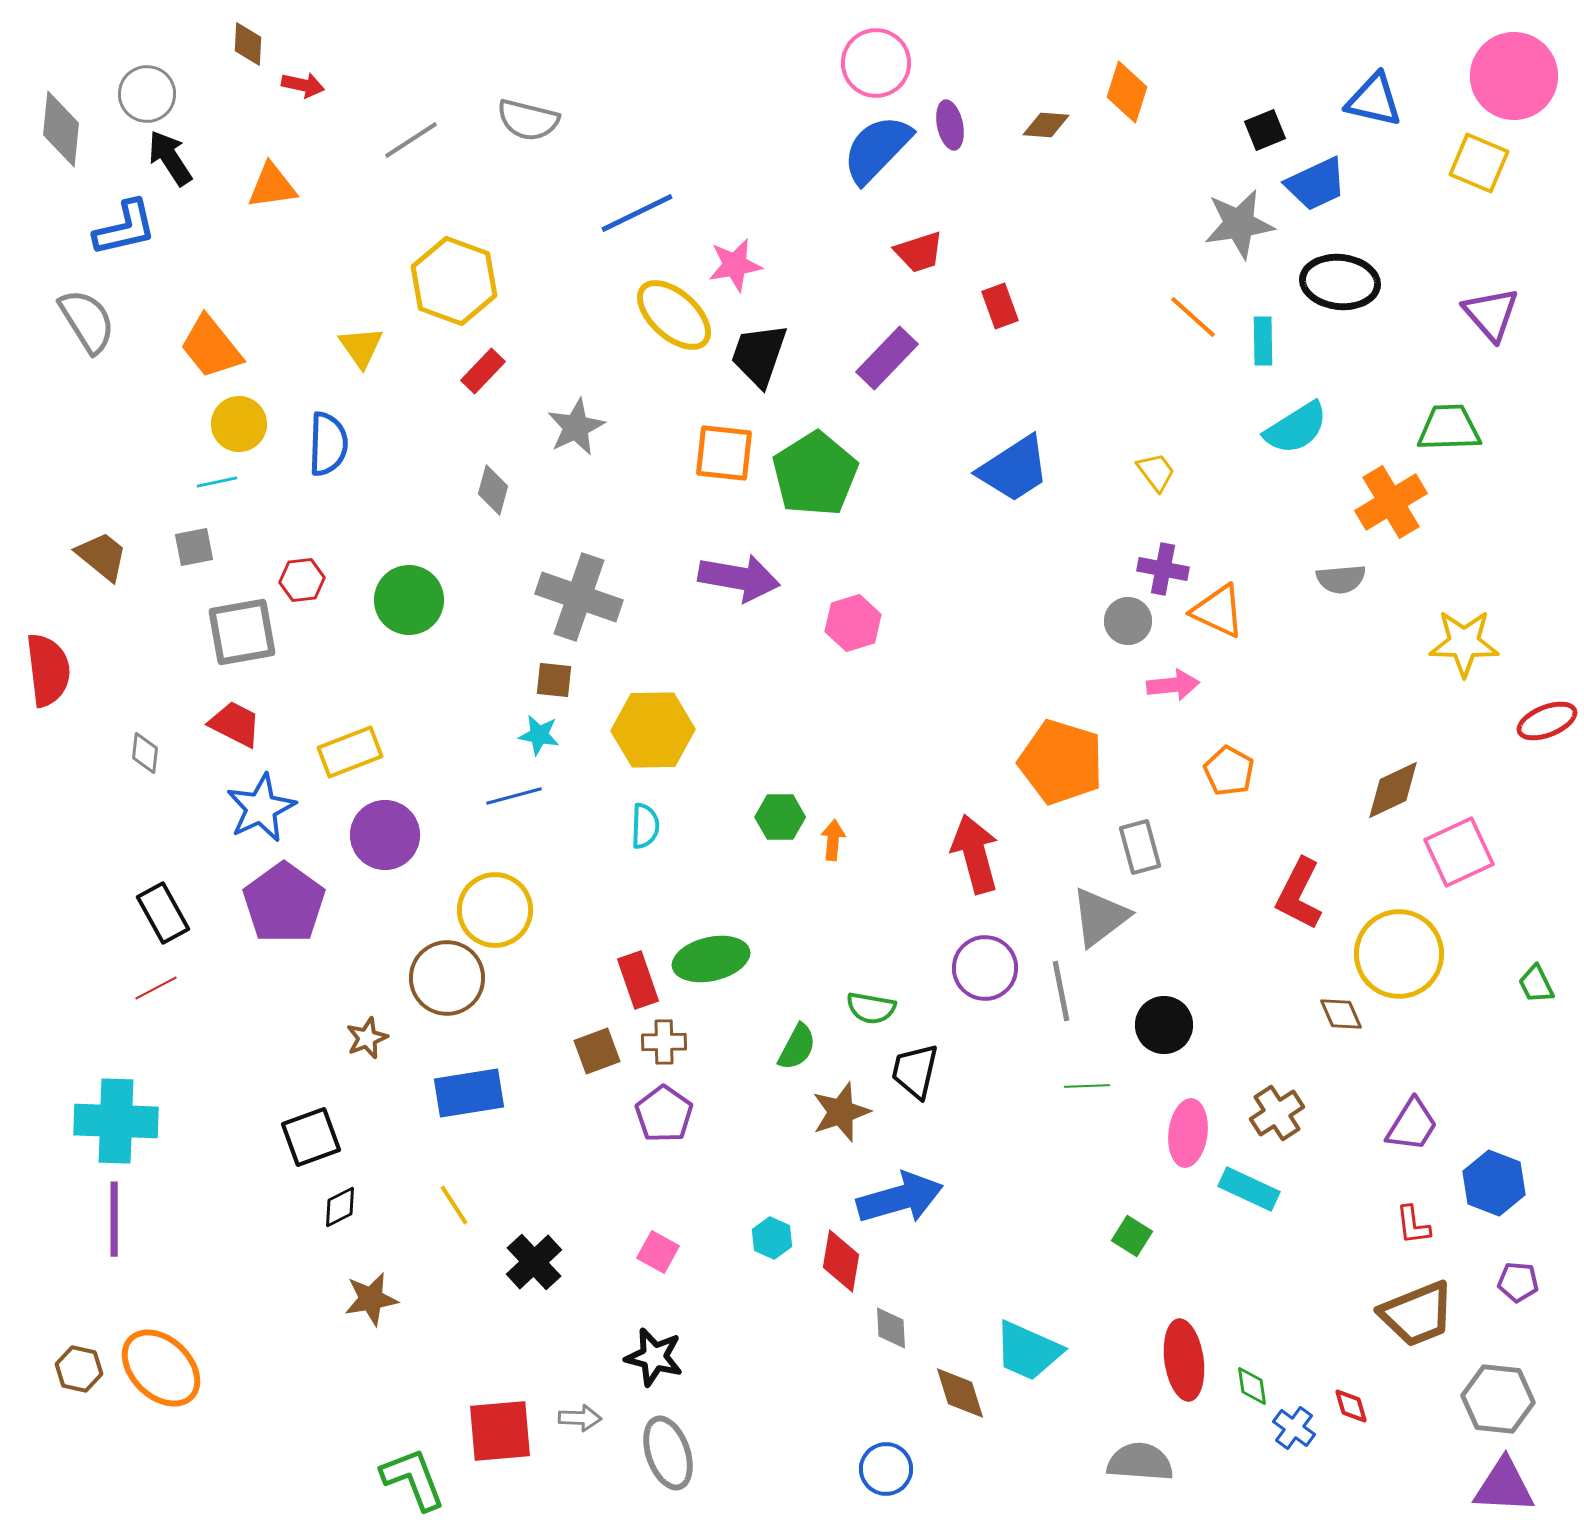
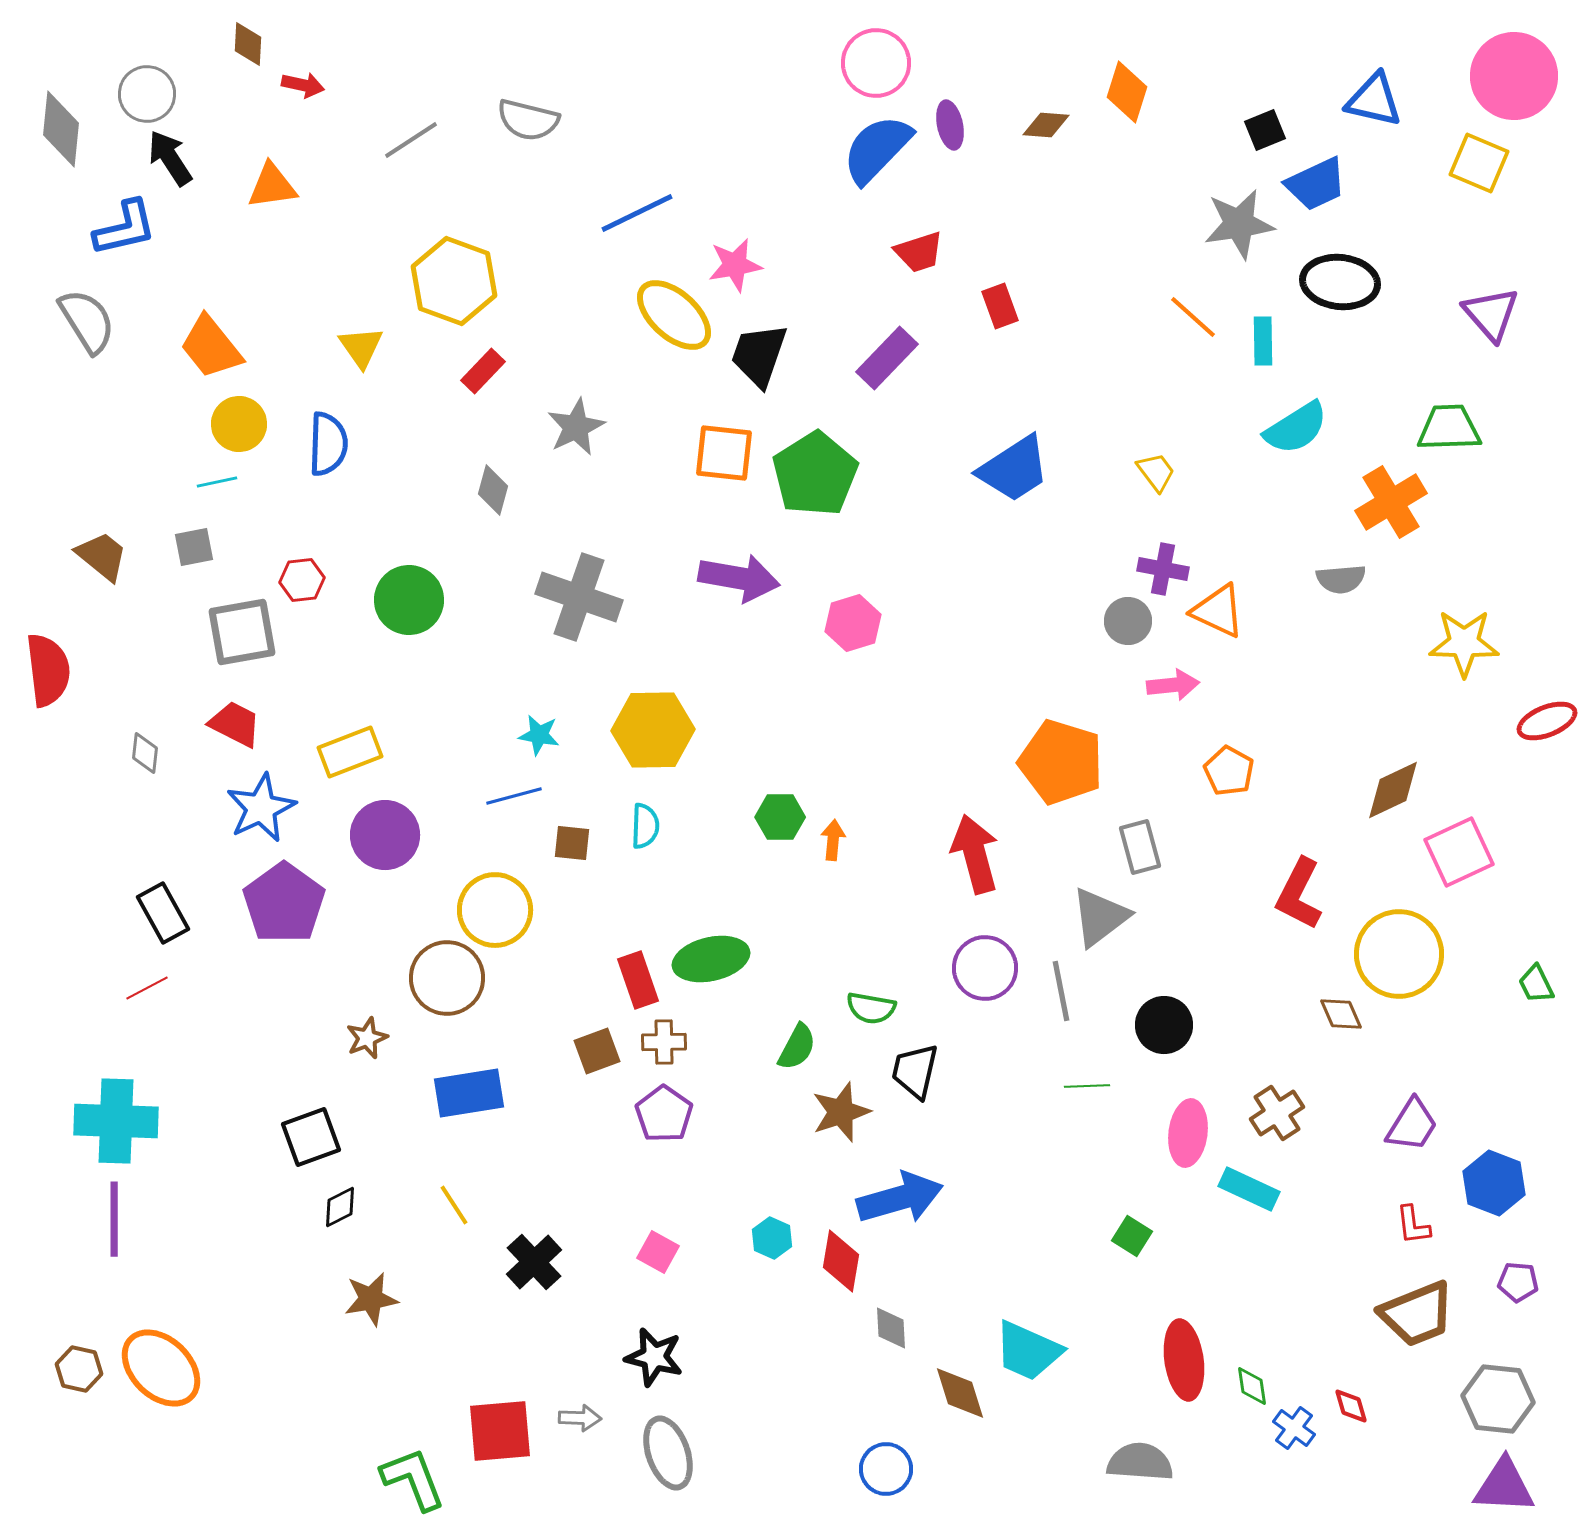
brown square at (554, 680): moved 18 px right, 163 px down
red line at (156, 988): moved 9 px left
